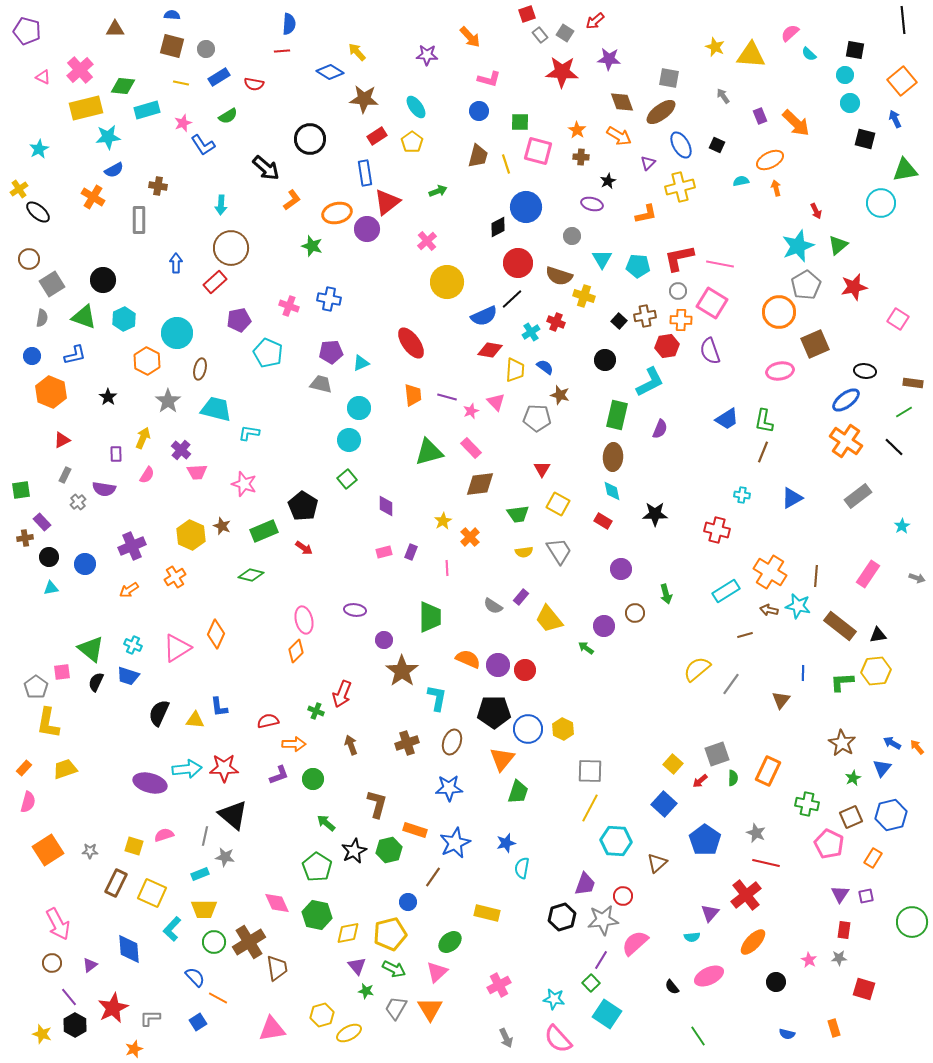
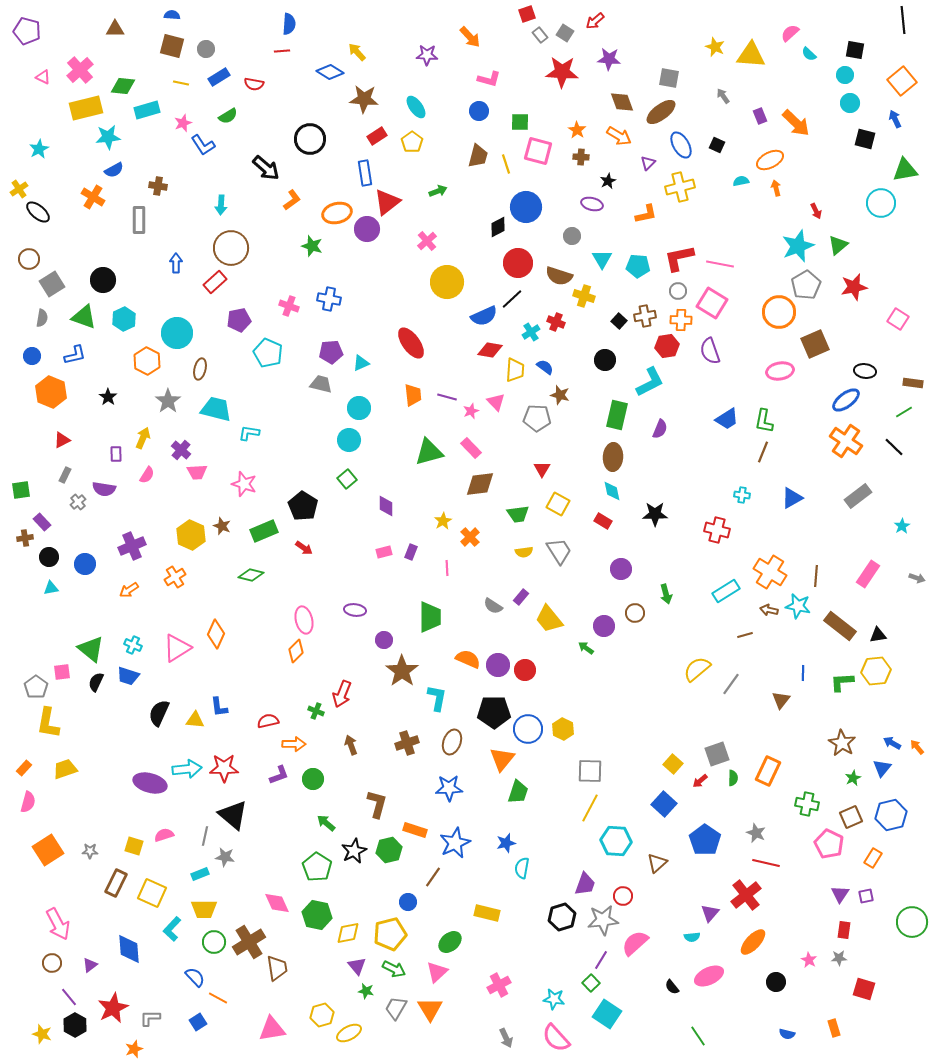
pink semicircle at (558, 1039): moved 2 px left, 1 px up
